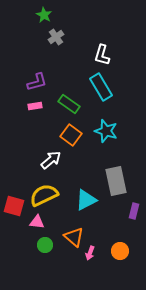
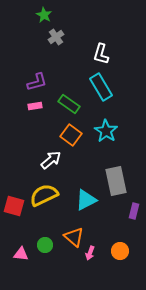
white L-shape: moved 1 px left, 1 px up
cyan star: rotated 15 degrees clockwise
pink triangle: moved 16 px left, 32 px down
